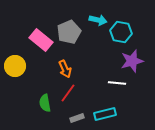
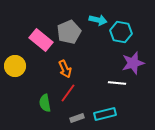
purple star: moved 1 px right, 2 px down
